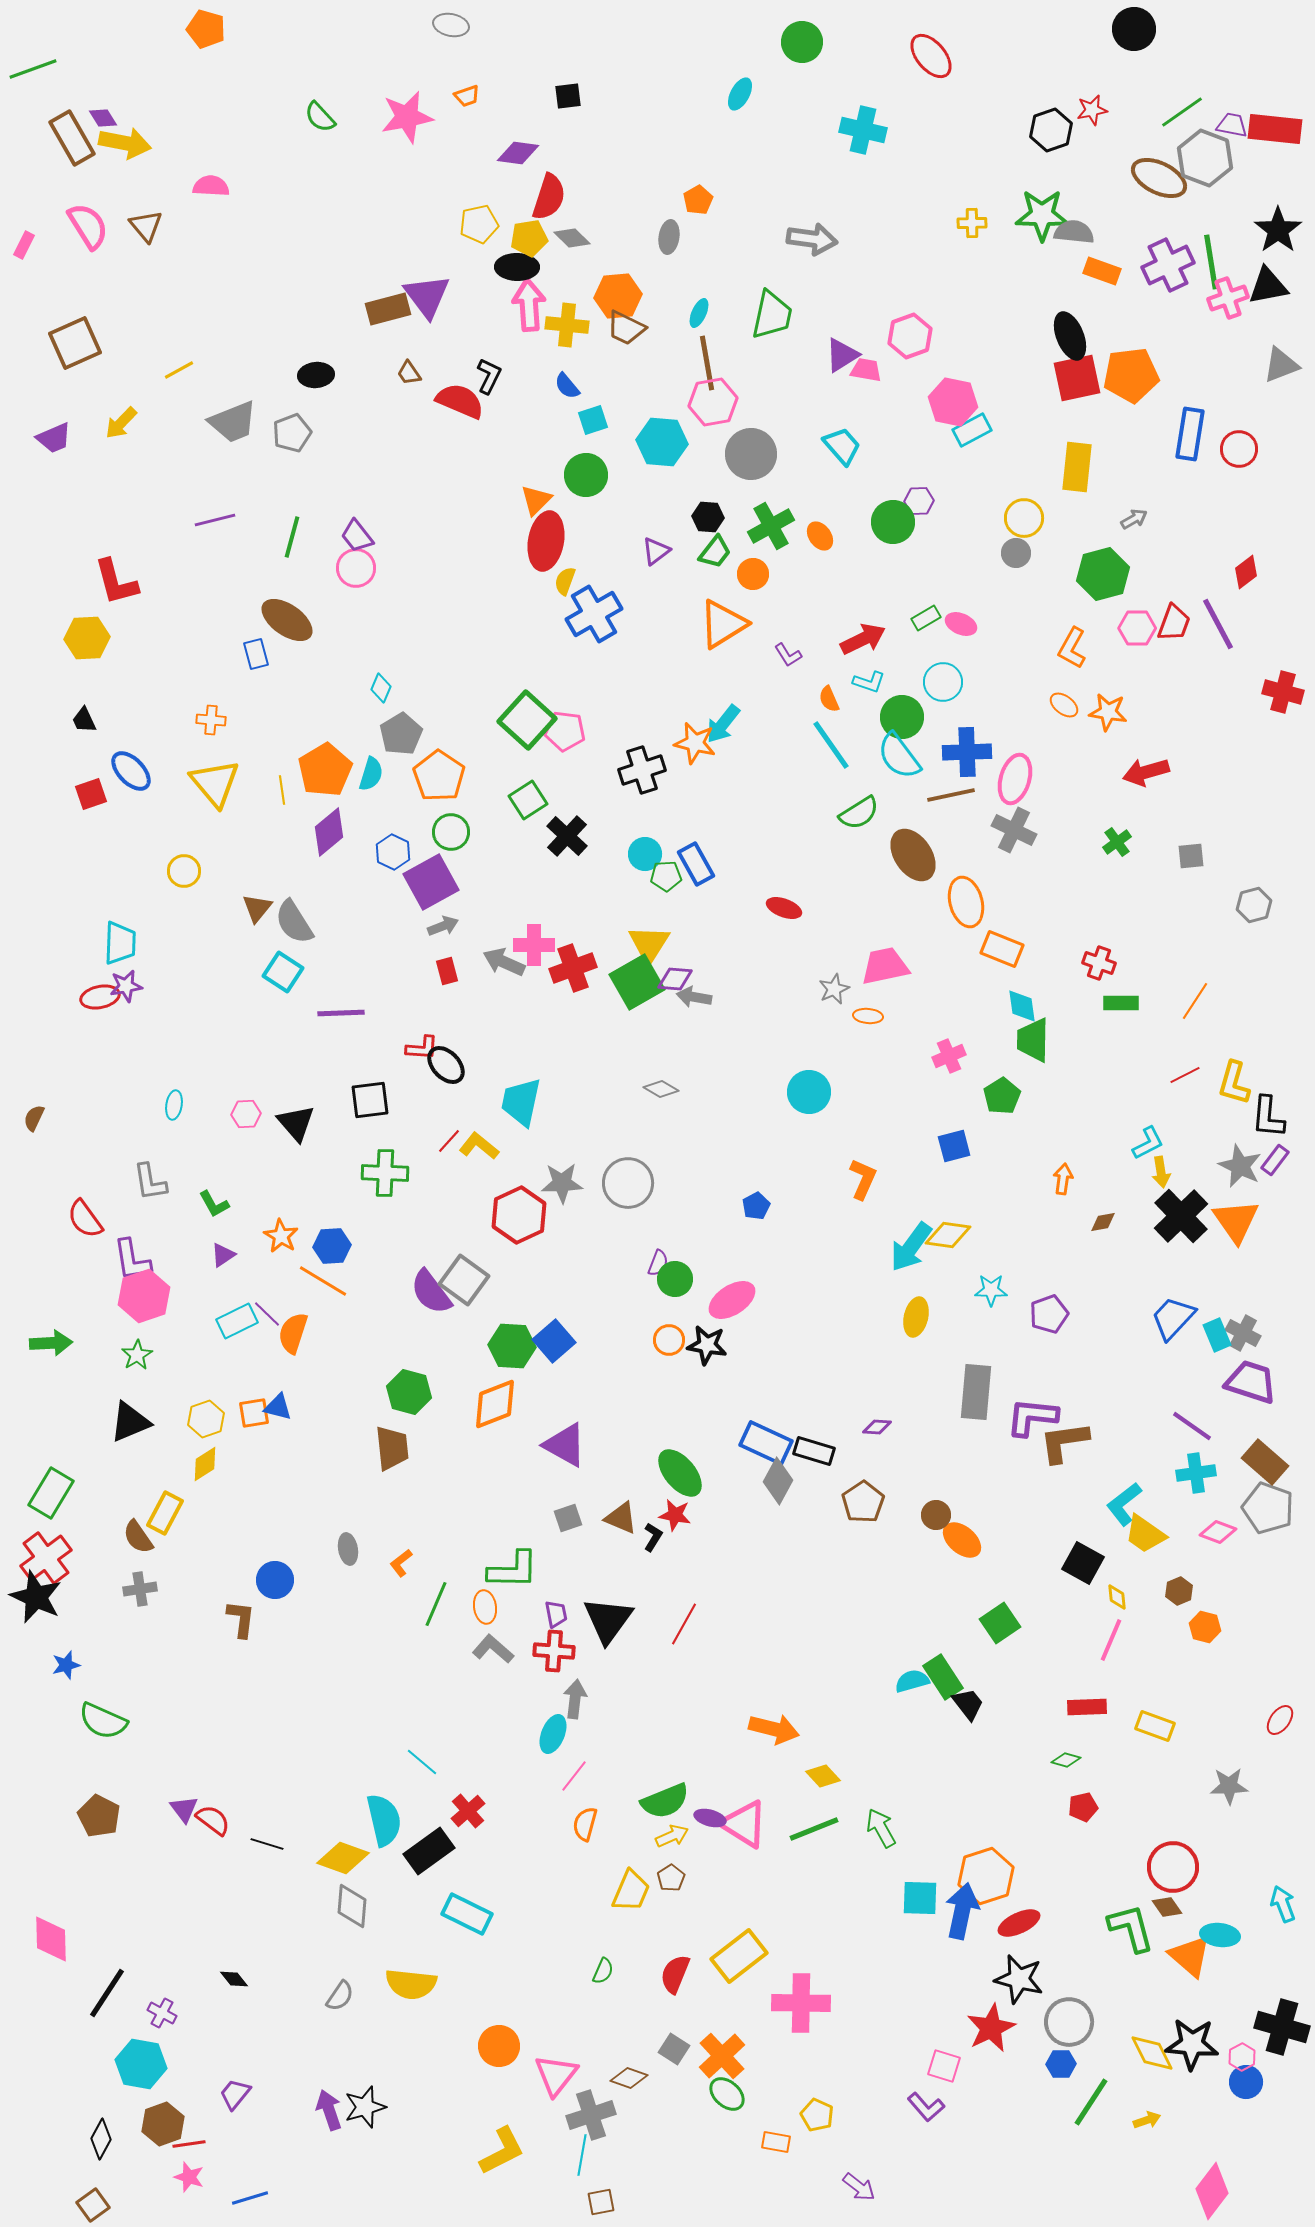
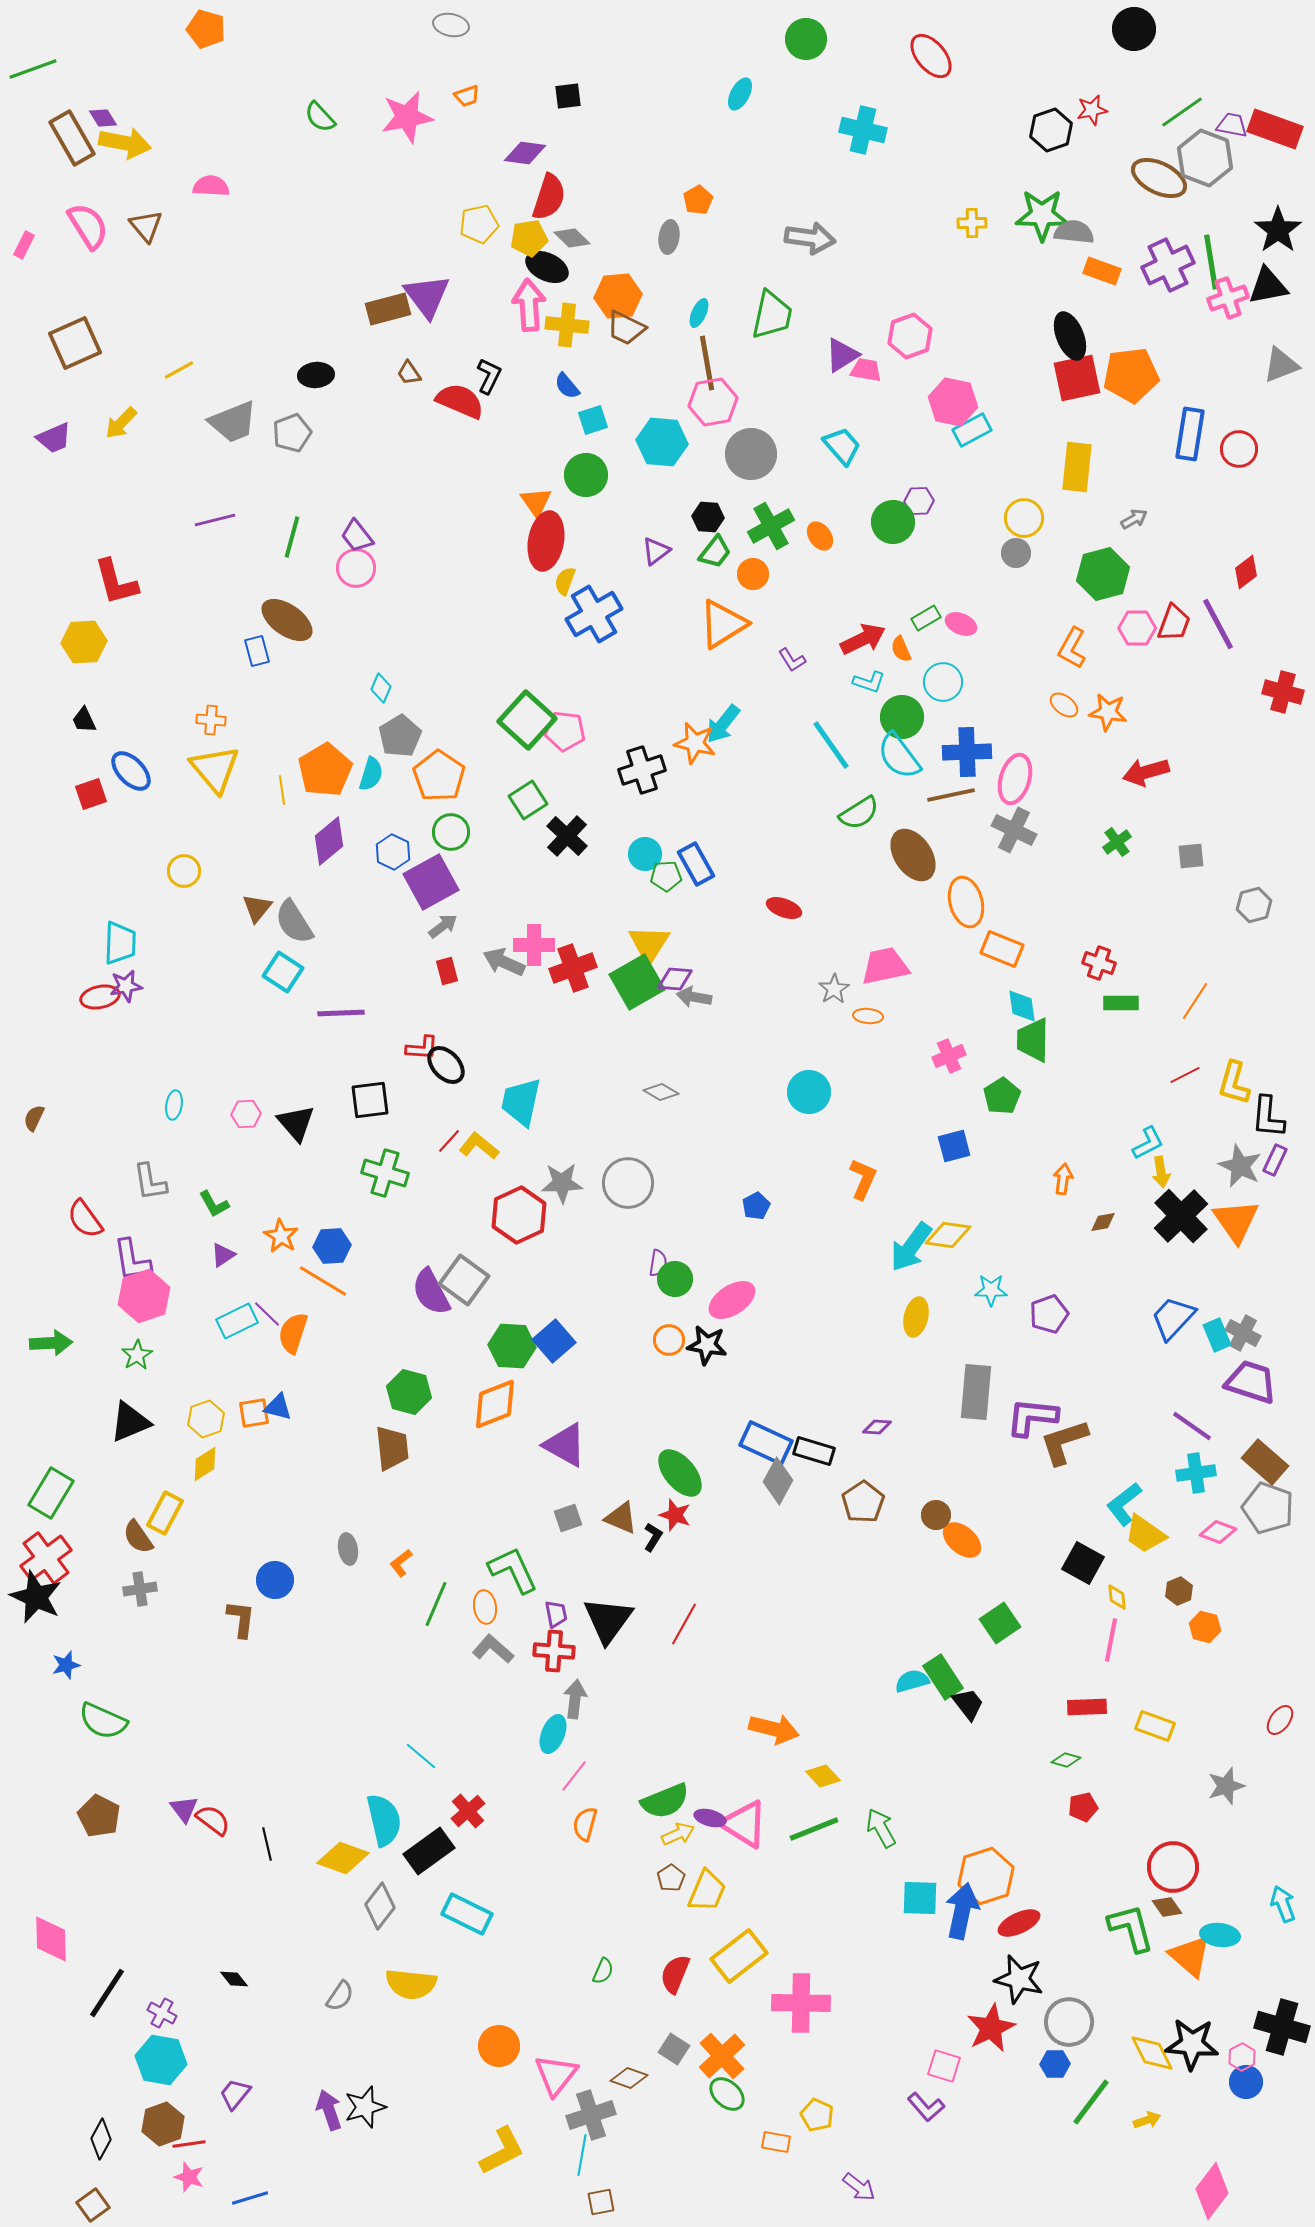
green circle at (802, 42): moved 4 px right, 3 px up
red rectangle at (1275, 129): rotated 14 degrees clockwise
purple diamond at (518, 153): moved 7 px right
gray arrow at (812, 239): moved 2 px left, 1 px up
black ellipse at (517, 267): moved 30 px right; rotated 24 degrees clockwise
orange triangle at (536, 500): moved 2 px down; rotated 20 degrees counterclockwise
yellow hexagon at (87, 638): moved 3 px left, 4 px down
blue rectangle at (256, 654): moved 1 px right, 3 px up
purple L-shape at (788, 655): moved 4 px right, 5 px down
orange semicircle at (829, 699): moved 72 px right, 50 px up
gray pentagon at (401, 734): moved 1 px left, 2 px down
yellow triangle at (215, 783): moved 14 px up
purple diamond at (329, 832): moved 9 px down
gray arrow at (443, 926): rotated 16 degrees counterclockwise
gray star at (834, 989): rotated 8 degrees counterclockwise
gray diamond at (661, 1089): moved 3 px down
purple rectangle at (1275, 1160): rotated 12 degrees counterclockwise
green cross at (385, 1173): rotated 15 degrees clockwise
purple semicircle at (658, 1263): rotated 12 degrees counterclockwise
purple semicircle at (431, 1292): rotated 9 degrees clockwise
brown L-shape at (1064, 1442): rotated 10 degrees counterclockwise
red star at (675, 1515): rotated 8 degrees clockwise
green L-shape at (513, 1570): rotated 116 degrees counterclockwise
pink line at (1111, 1640): rotated 12 degrees counterclockwise
cyan line at (422, 1762): moved 1 px left, 6 px up
gray star at (1229, 1786): moved 3 px left; rotated 15 degrees counterclockwise
yellow arrow at (672, 1836): moved 6 px right, 2 px up
black line at (267, 1844): rotated 60 degrees clockwise
yellow trapezoid at (631, 1891): moved 76 px right
gray diamond at (352, 1906): moved 28 px right; rotated 33 degrees clockwise
cyan hexagon at (141, 2064): moved 20 px right, 4 px up
blue hexagon at (1061, 2064): moved 6 px left
green line at (1091, 2102): rotated 4 degrees clockwise
